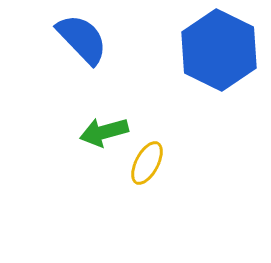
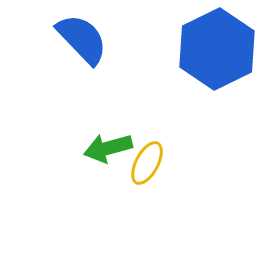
blue hexagon: moved 2 px left, 1 px up; rotated 8 degrees clockwise
green arrow: moved 4 px right, 16 px down
